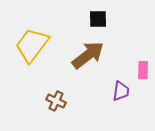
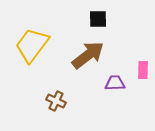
purple trapezoid: moved 6 px left, 8 px up; rotated 100 degrees counterclockwise
